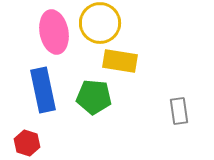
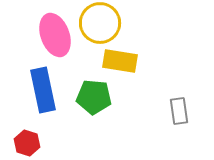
pink ellipse: moved 1 px right, 3 px down; rotated 9 degrees counterclockwise
